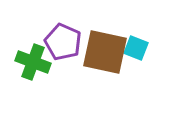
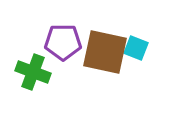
purple pentagon: rotated 24 degrees counterclockwise
green cross: moved 10 px down
